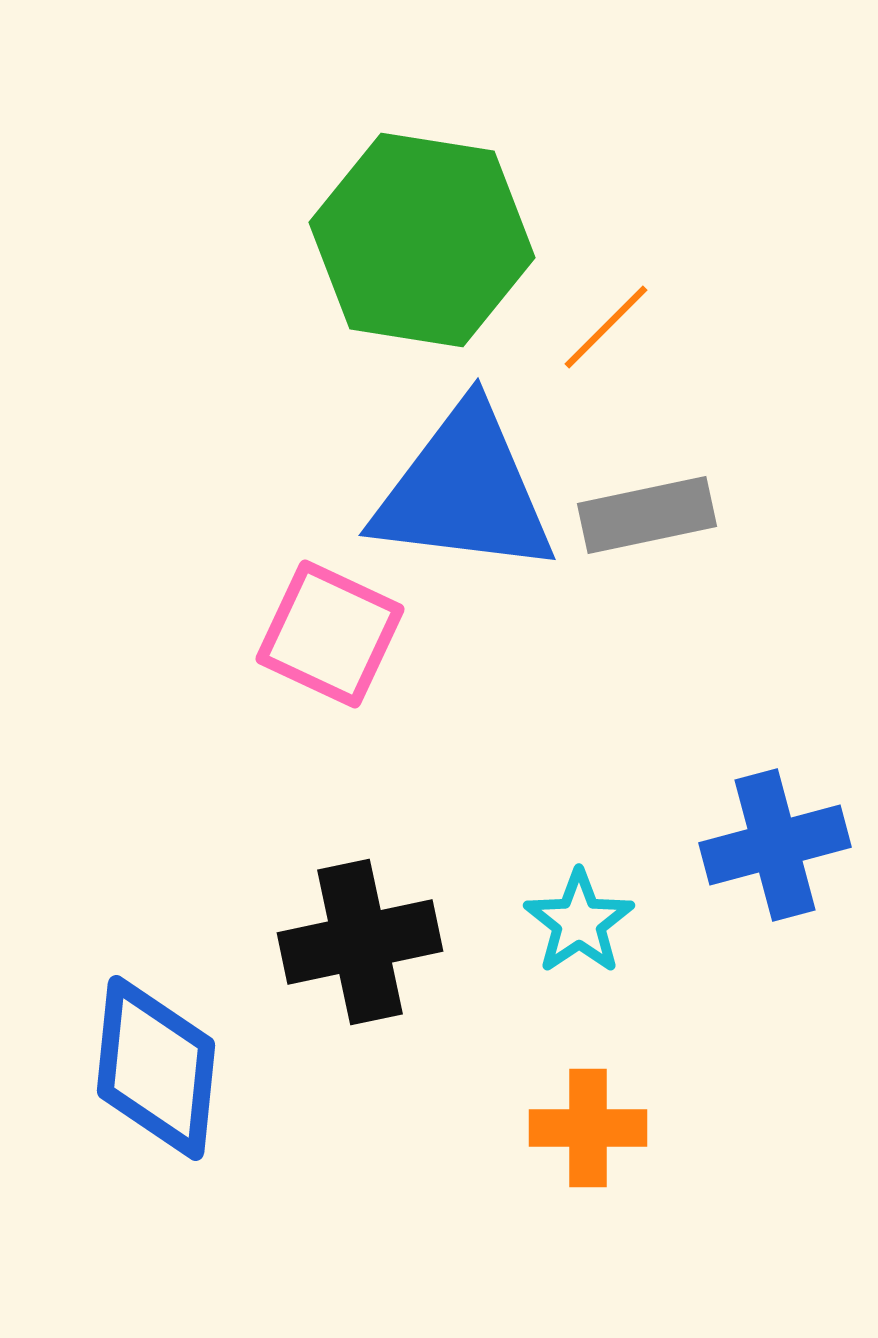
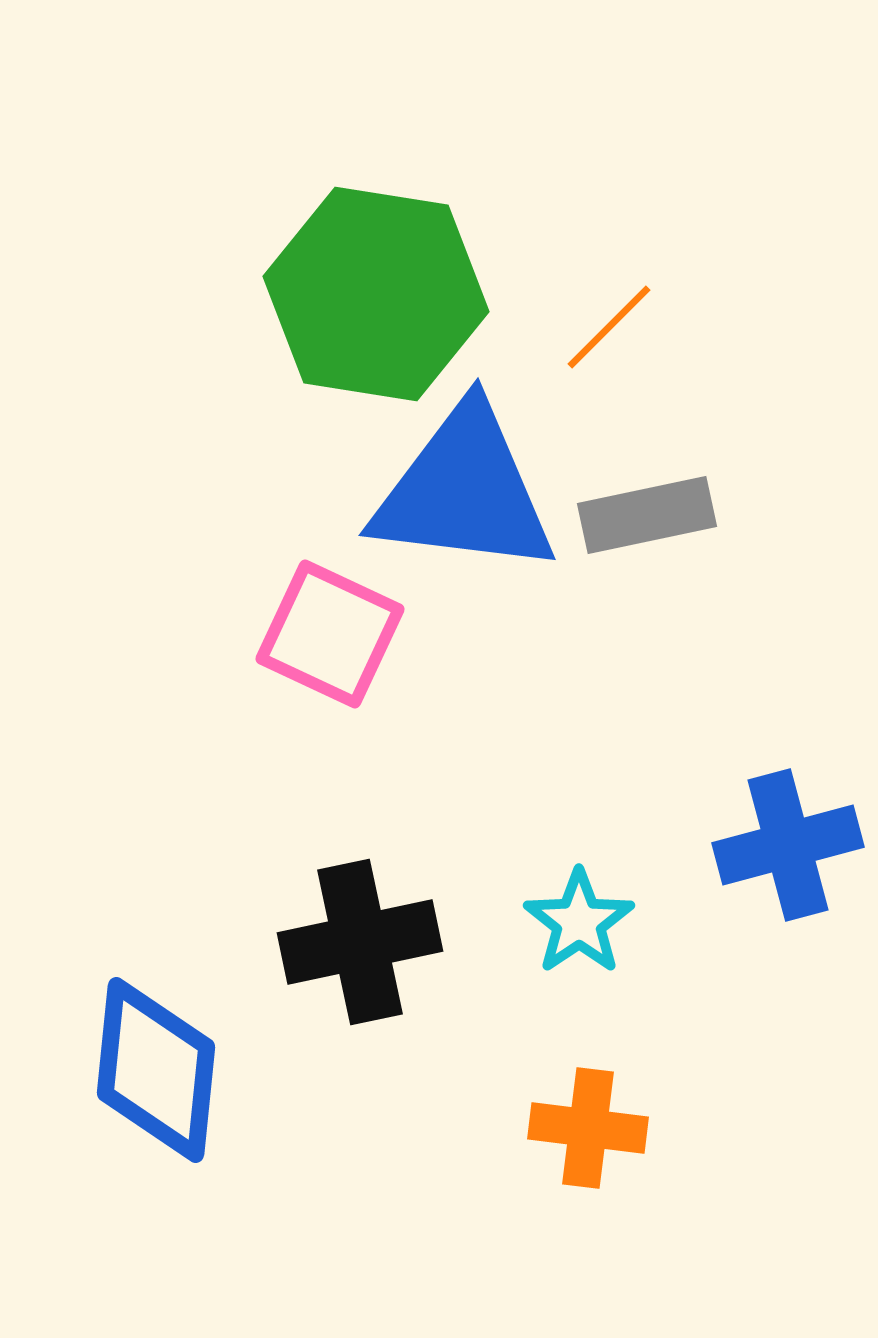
green hexagon: moved 46 px left, 54 px down
orange line: moved 3 px right
blue cross: moved 13 px right
blue diamond: moved 2 px down
orange cross: rotated 7 degrees clockwise
